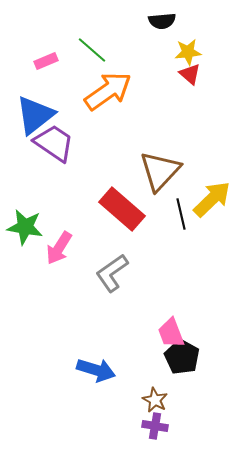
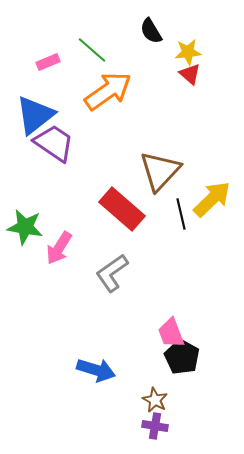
black semicircle: moved 11 px left, 10 px down; rotated 64 degrees clockwise
pink rectangle: moved 2 px right, 1 px down
